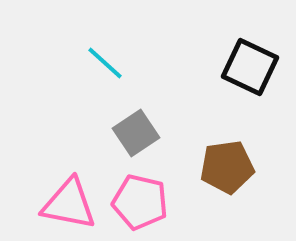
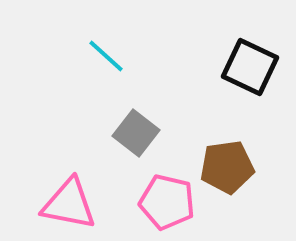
cyan line: moved 1 px right, 7 px up
gray square: rotated 18 degrees counterclockwise
pink pentagon: moved 27 px right
